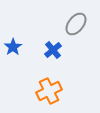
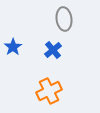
gray ellipse: moved 12 px left, 5 px up; rotated 45 degrees counterclockwise
